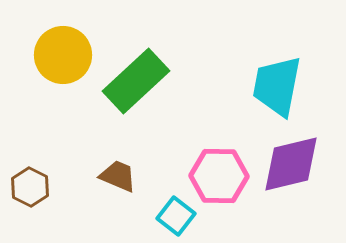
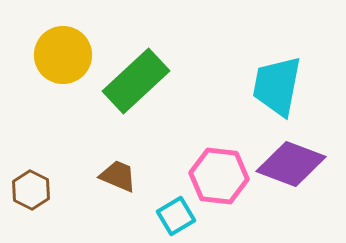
purple diamond: rotated 34 degrees clockwise
pink hexagon: rotated 6 degrees clockwise
brown hexagon: moved 1 px right, 3 px down
cyan square: rotated 21 degrees clockwise
